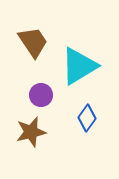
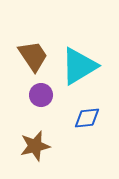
brown trapezoid: moved 14 px down
blue diamond: rotated 48 degrees clockwise
brown star: moved 4 px right, 14 px down
